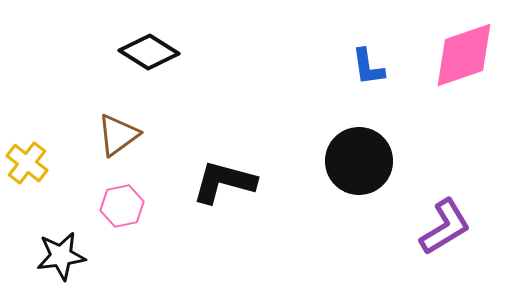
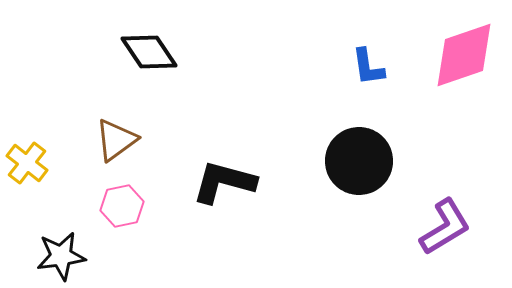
black diamond: rotated 24 degrees clockwise
brown triangle: moved 2 px left, 5 px down
